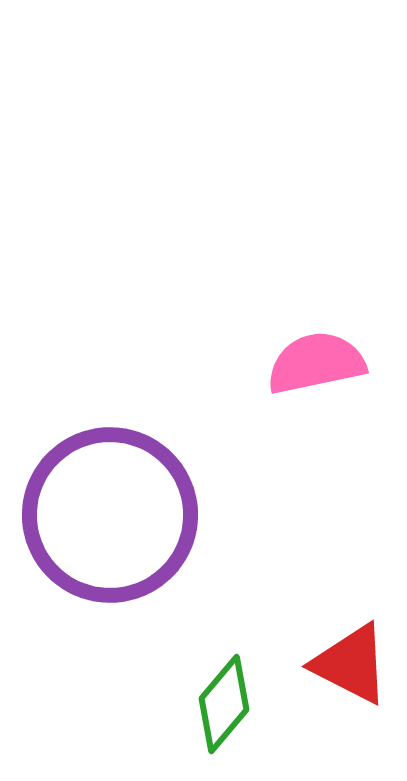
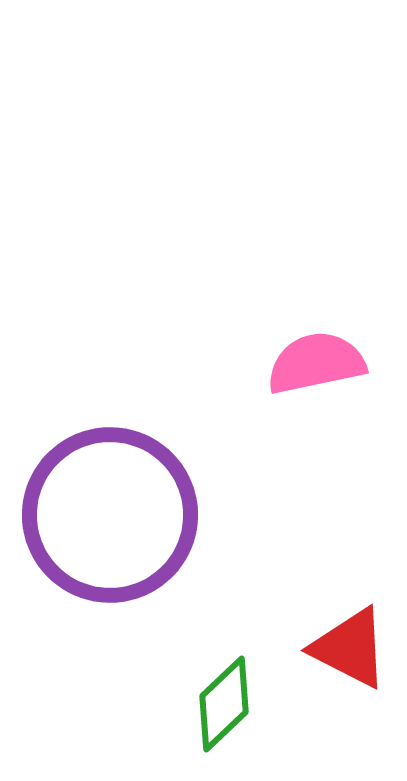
red triangle: moved 1 px left, 16 px up
green diamond: rotated 6 degrees clockwise
